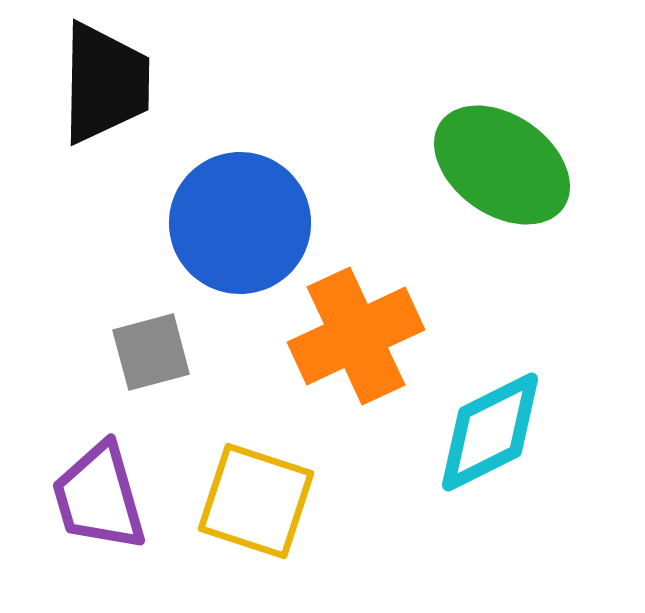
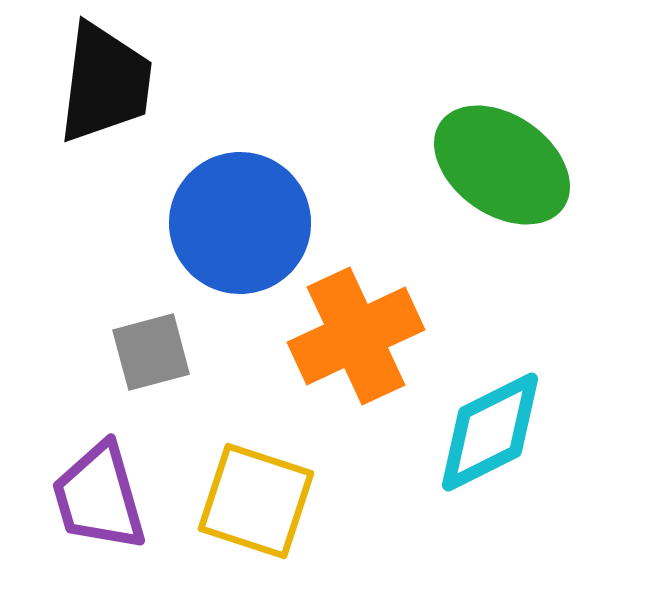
black trapezoid: rotated 6 degrees clockwise
